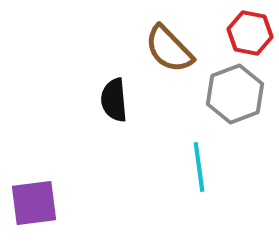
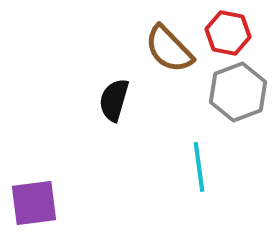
red hexagon: moved 22 px left
gray hexagon: moved 3 px right, 2 px up
black semicircle: rotated 21 degrees clockwise
